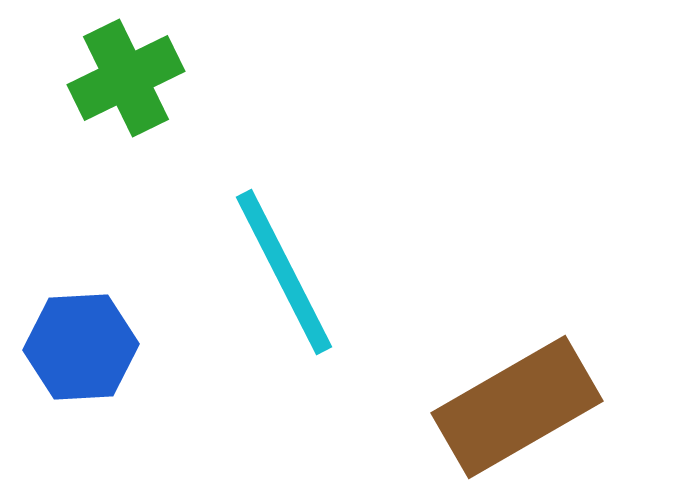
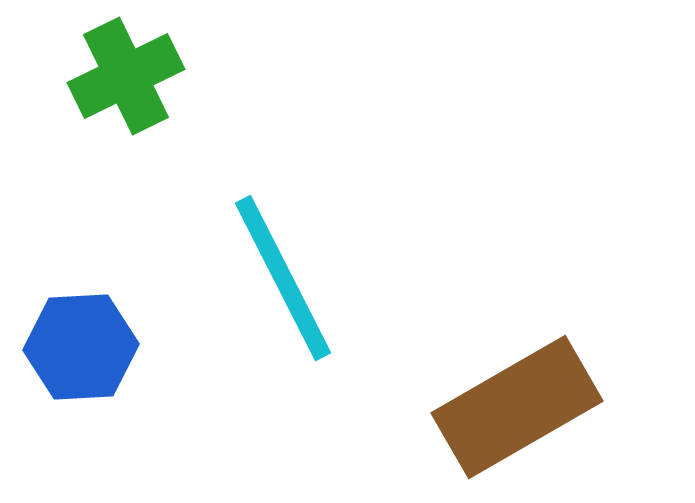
green cross: moved 2 px up
cyan line: moved 1 px left, 6 px down
